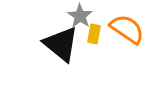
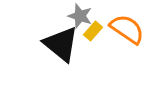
gray star: rotated 15 degrees counterclockwise
yellow rectangle: moved 1 px left, 3 px up; rotated 30 degrees clockwise
